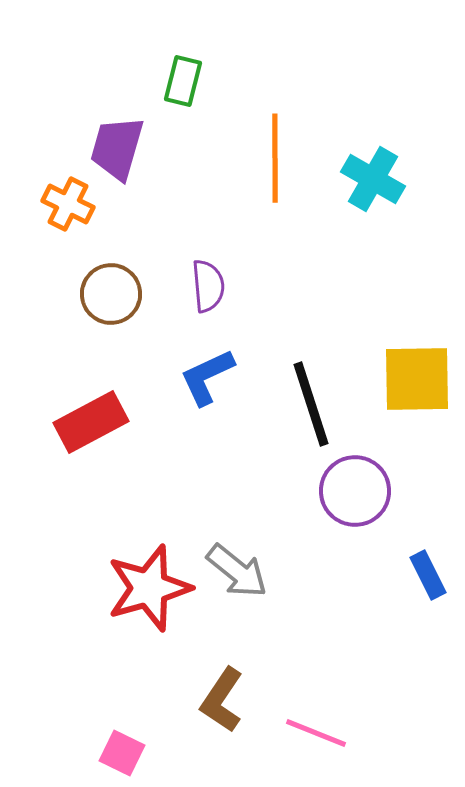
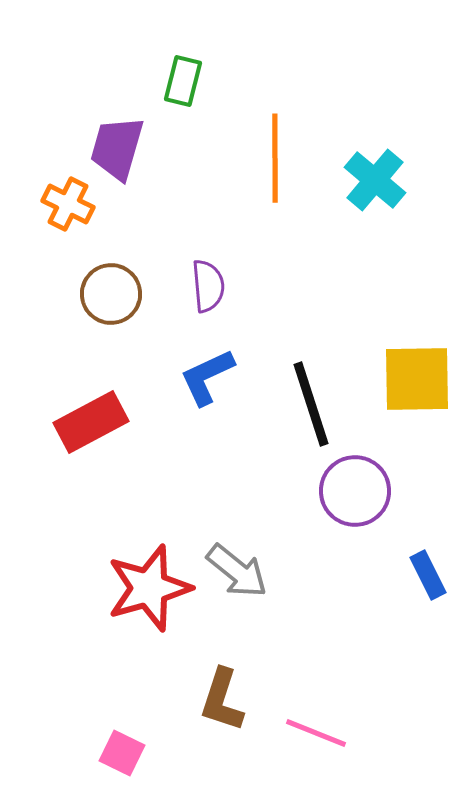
cyan cross: moved 2 px right, 1 px down; rotated 10 degrees clockwise
brown L-shape: rotated 16 degrees counterclockwise
